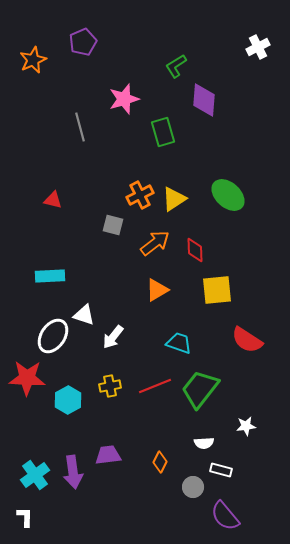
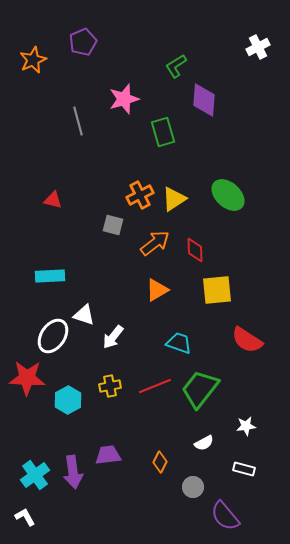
gray line: moved 2 px left, 6 px up
white semicircle: rotated 24 degrees counterclockwise
white rectangle: moved 23 px right, 1 px up
white L-shape: rotated 30 degrees counterclockwise
